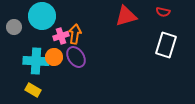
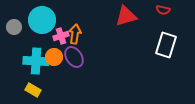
red semicircle: moved 2 px up
cyan circle: moved 4 px down
purple ellipse: moved 2 px left
